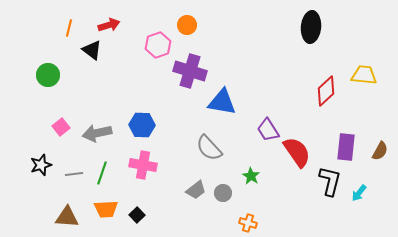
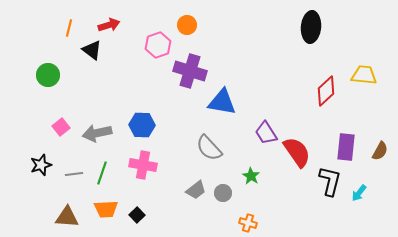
purple trapezoid: moved 2 px left, 3 px down
